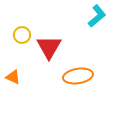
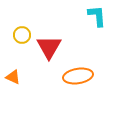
cyan L-shape: rotated 55 degrees counterclockwise
